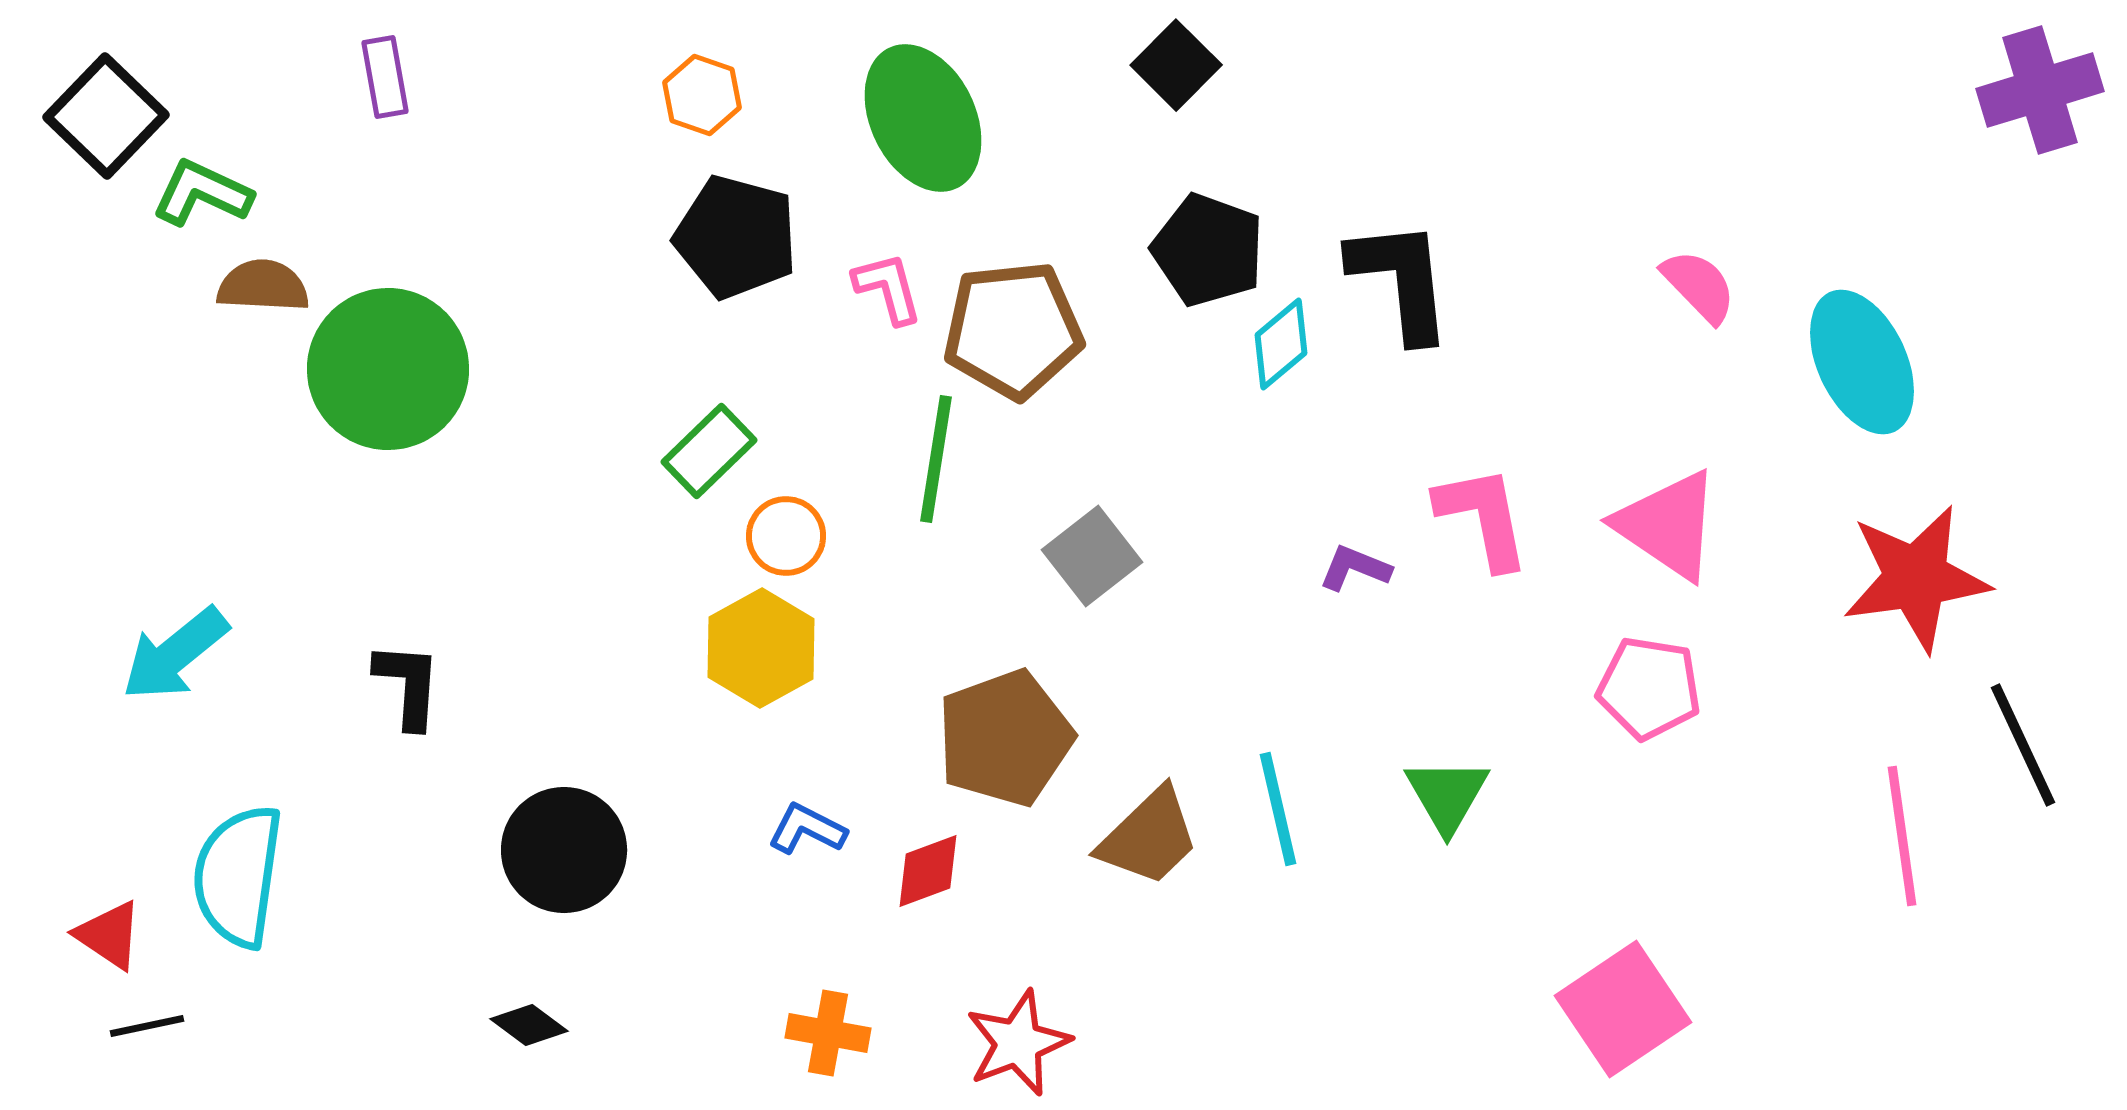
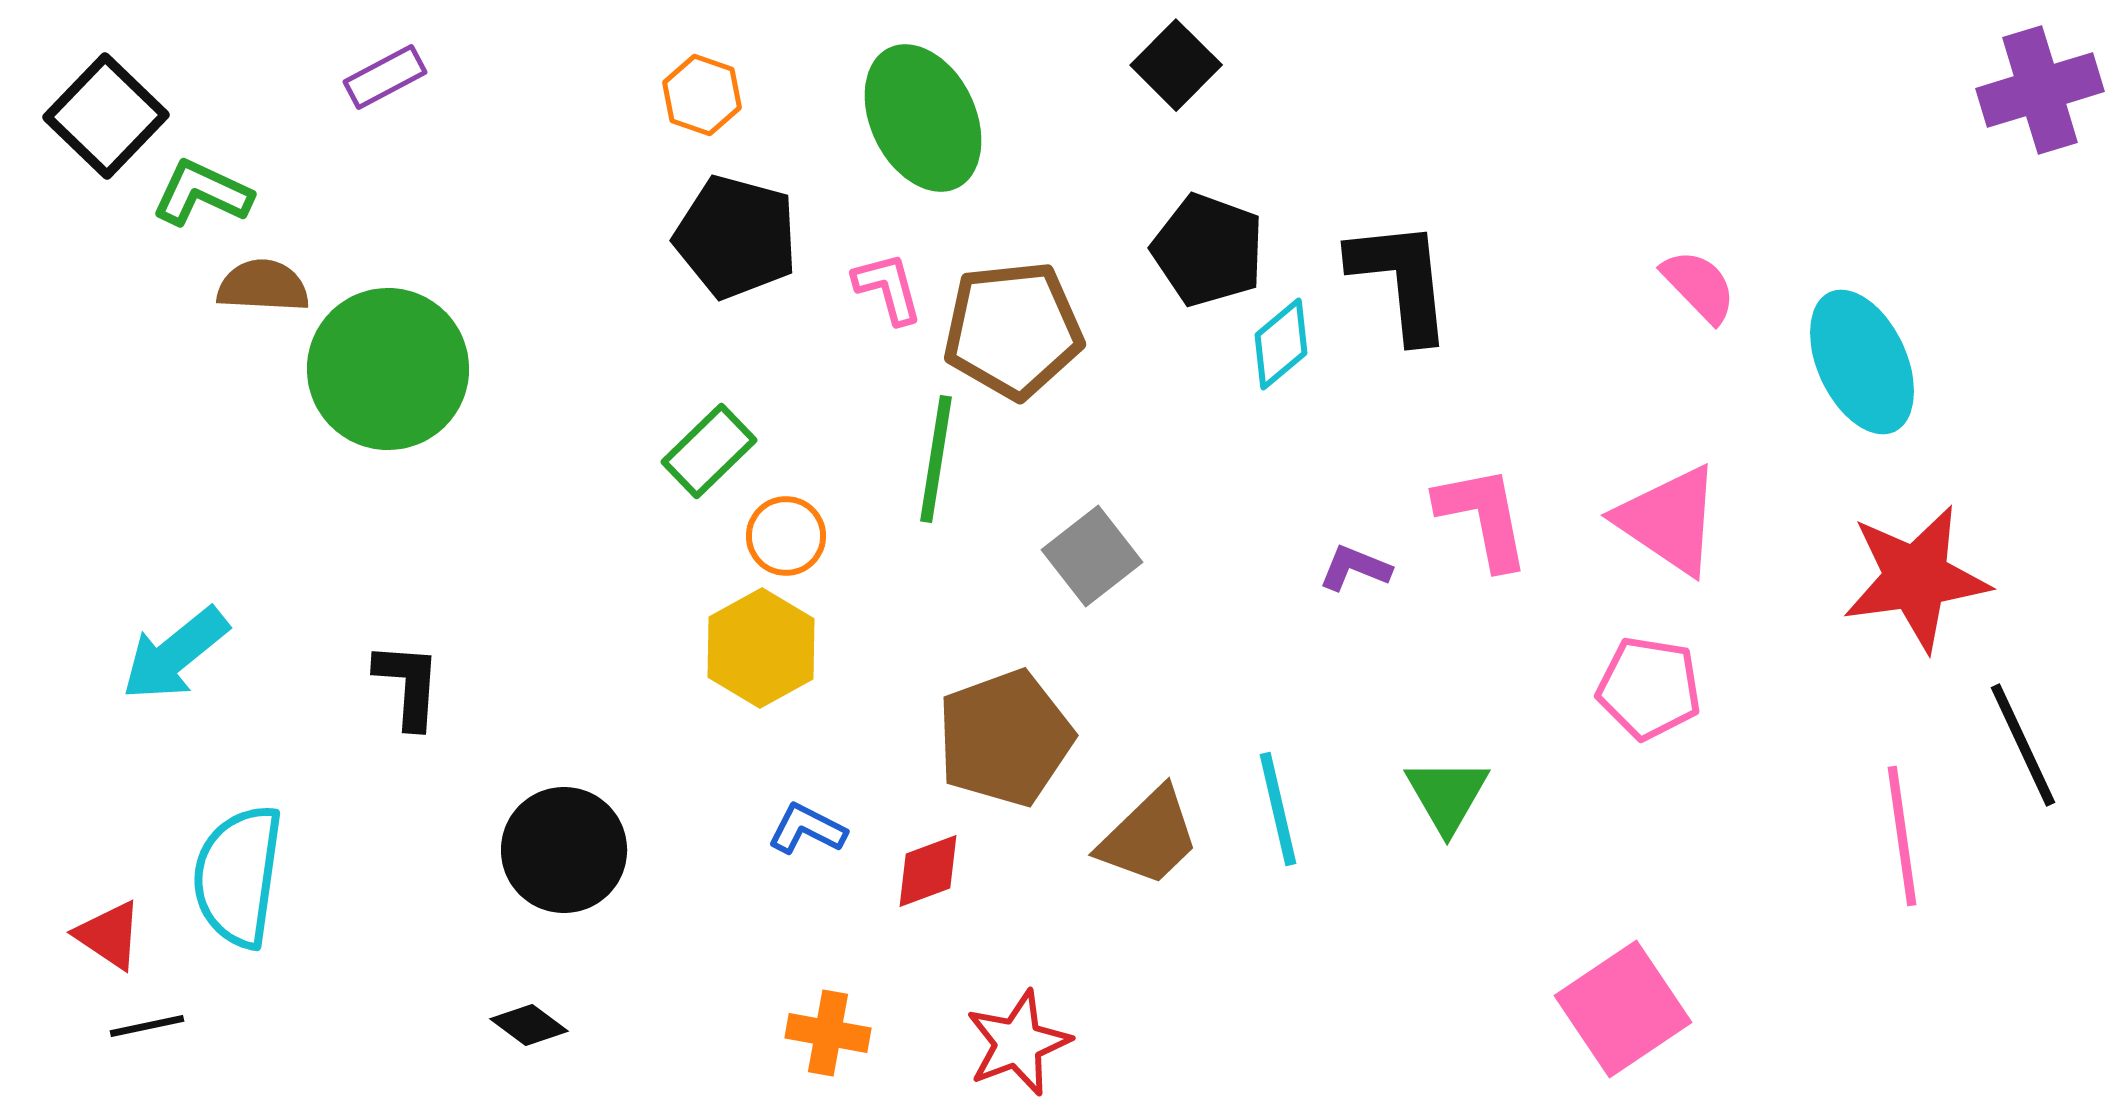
purple rectangle at (385, 77): rotated 72 degrees clockwise
pink triangle at (1668, 525): moved 1 px right, 5 px up
